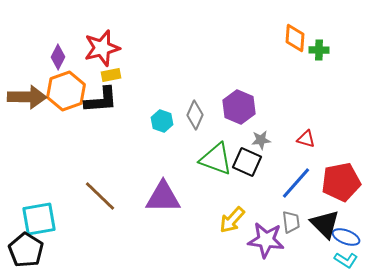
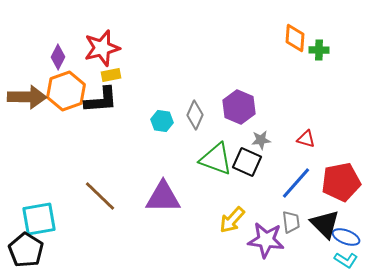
cyan hexagon: rotated 10 degrees counterclockwise
